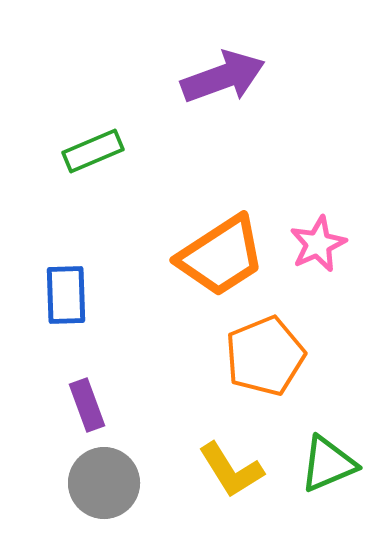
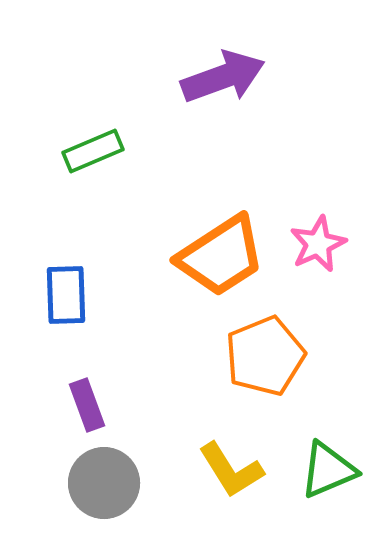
green triangle: moved 6 px down
